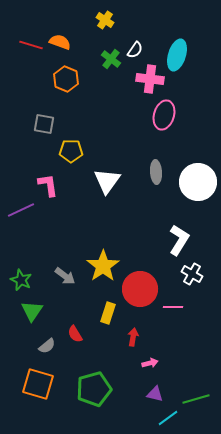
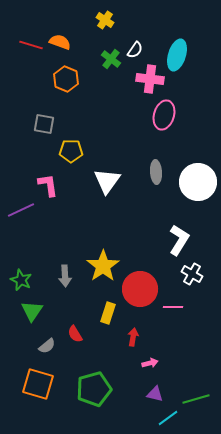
gray arrow: rotated 50 degrees clockwise
